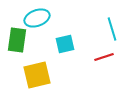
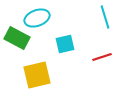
cyan line: moved 7 px left, 12 px up
green rectangle: moved 2 px up; rotated 70 degrees counterclockwise
red line: moved 2 px left
